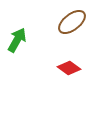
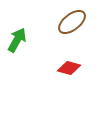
red diamond: rotated 20 degrees counterclockwise
